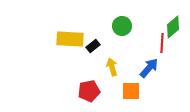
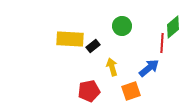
blue arrow: rotated 10 degrees clockwise
orange square: rotated 18 degrees counterclockwise
